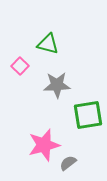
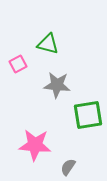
pink square: moved 2 px left, 2 px up; rotated 18 degrees clockwise
gray star: rotated 8 degrees clockwise
pink star: moved 9 px left; rotated 20 degrees clockwise
gray semicircle: moved 4 px down; rotated 18 degrees counterclockwise
